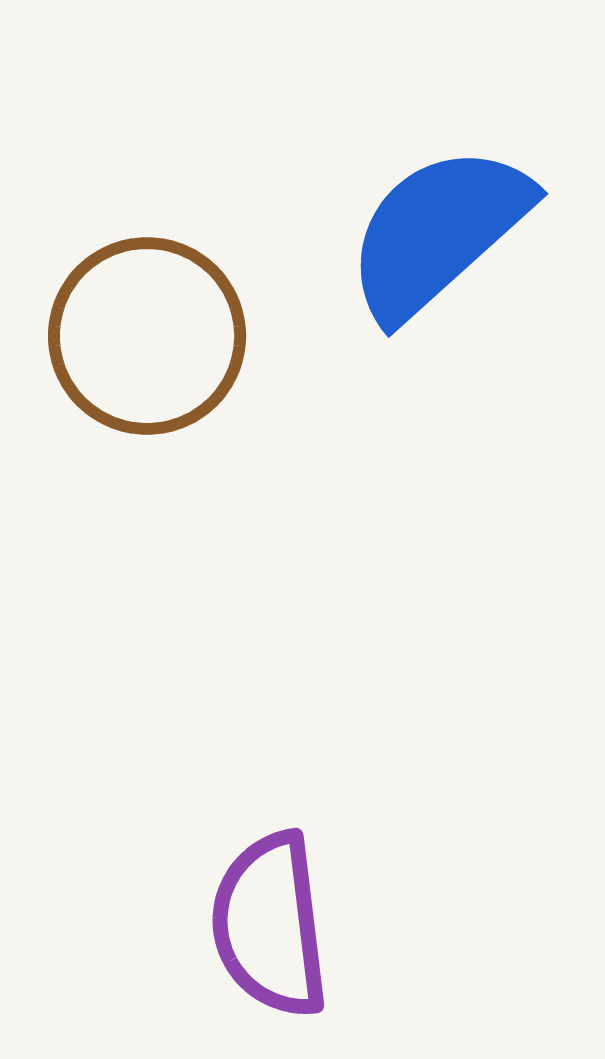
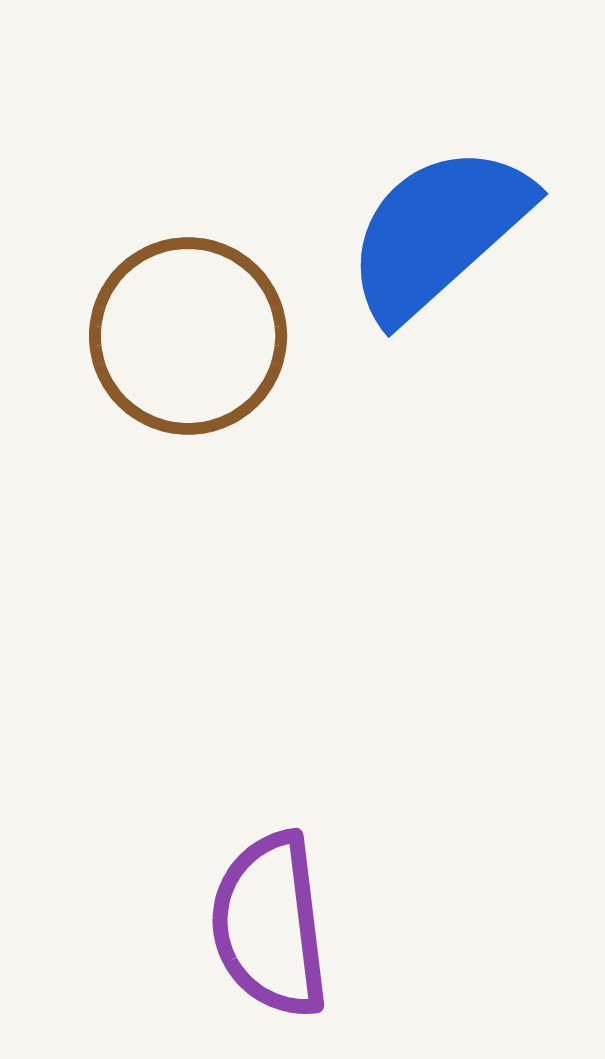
brown circle: moved 41 px right
